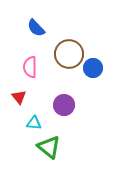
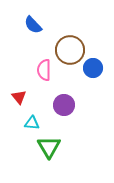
blue semicircle: moved 3 px left, 3 px up
brown circle: moved 1 px right, 4 px up
pink semicircle: moved 14 px right, 3 px down
cyan triangle: moved 2 px left
green triangle: rotated 20 degrees clockwise
